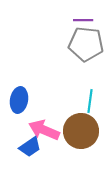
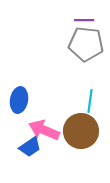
purple line: moved 1 px right
